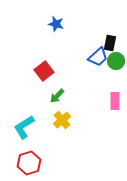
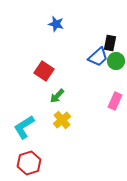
red square: rotated 18 degrees counterclockwise
pink rectangle: rotated 24 degrees clockwise
